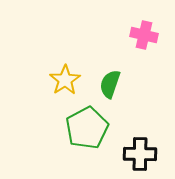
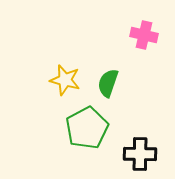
yellow star: rotated 24 degrees counterclockwise
green semicircle: moved 2 px left, 1 px up
